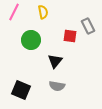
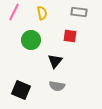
yellow semicircle: moved 1 px left, 1 px down
gray rectangle: moved 9 px left, 14 px up; rotated 56 degrees counterclockwise
